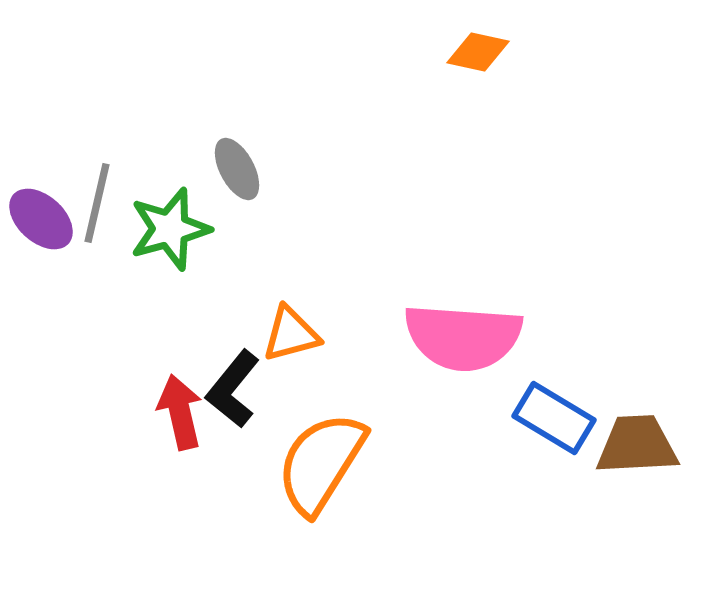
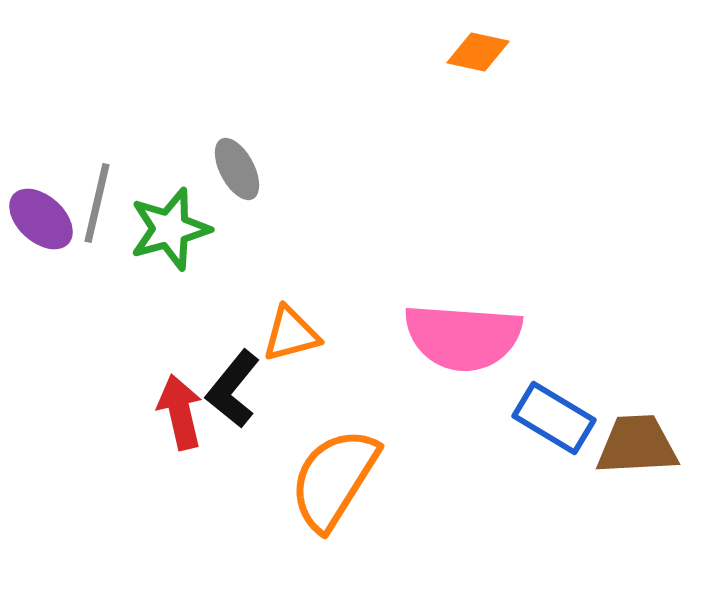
orange semicircle: moved 13 px right, 16 px down
